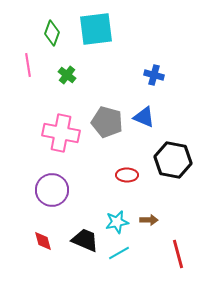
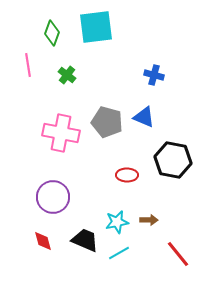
cyan square: moved 2 px up
purple circle: moved 1 px right, 7 px down
red line: rotated 24 degrees counterclockwise
